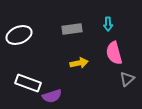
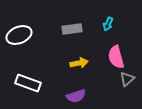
cyan arrow: rotated 24 degrees clockwise
pink semicircle: moved 2 px right, 4 px down
purple semicircle: moved 24 px right
